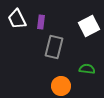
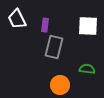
purple rectangle: moved 4 px right, 3 px down
white square: moved 1 px left; rotated 30 degrees clockwise
orange circle: moved 1 px left, 1 px up
